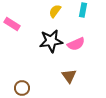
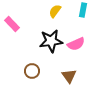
pink rectangle: rotated 14 degrees clockwise
brown circle: moved 10 px right, 17 px up
